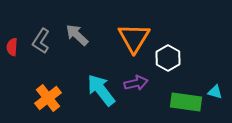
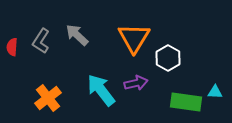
cyan triangle: rotated 14 degrees counterclockwise
